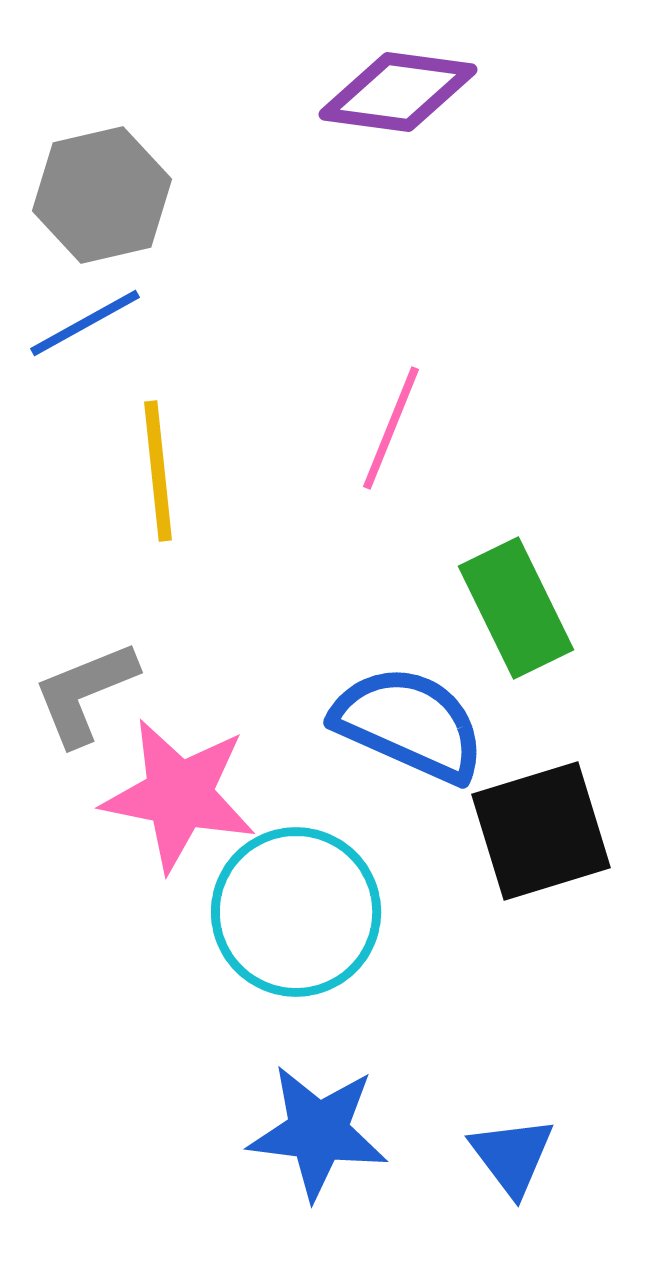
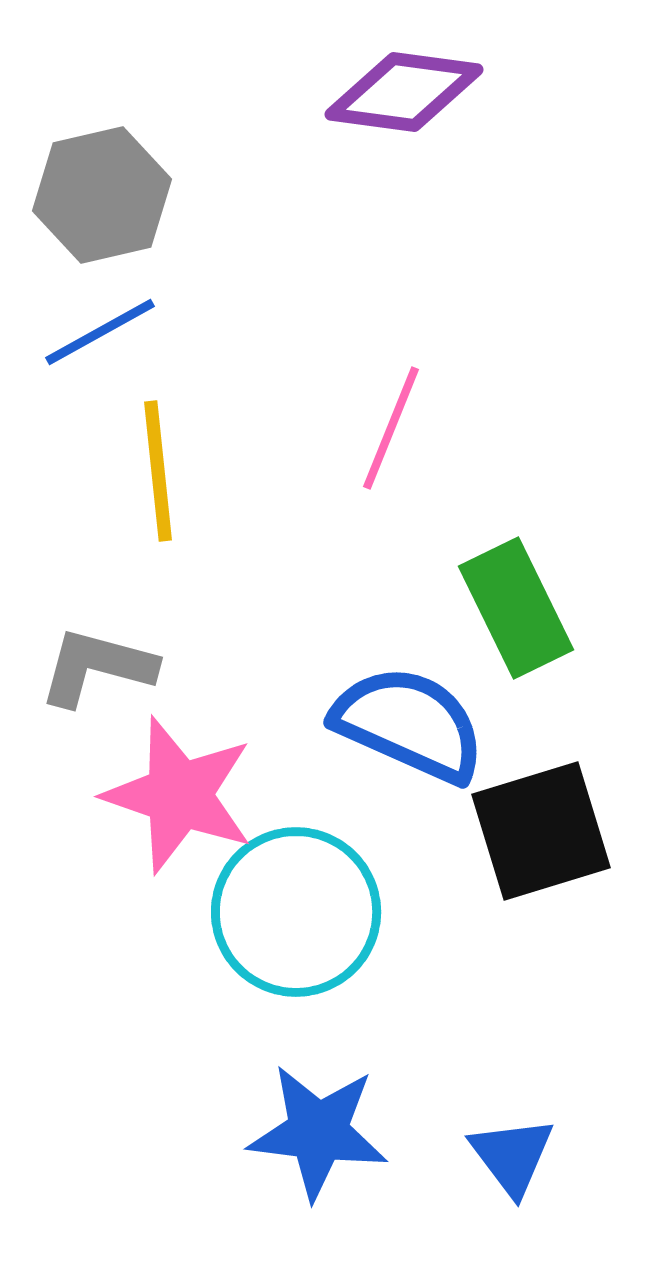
purple diamond: moved 6 px right
blue line: moved 15 px right, 9 px down
gray L-shape: moved 12 px right, 26 px up; rotated 37 degrees clockwise
pink star: rotated 8 degrees clockwise
